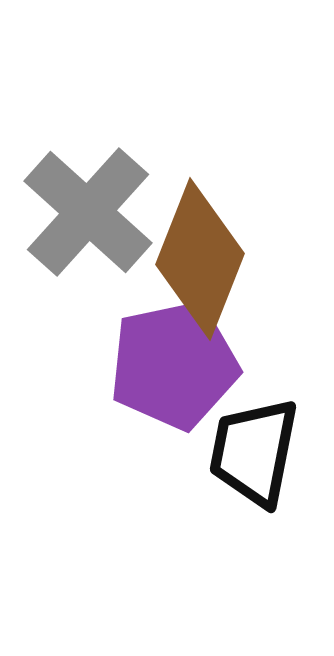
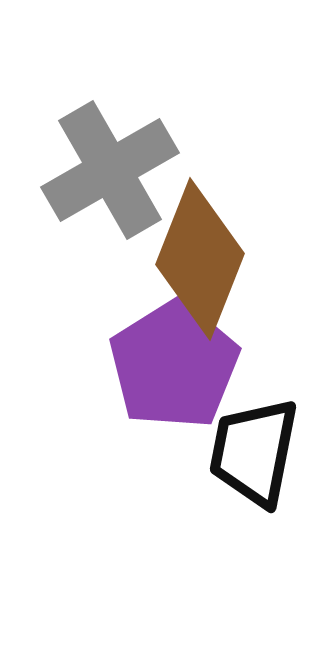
gray cross: moved 22 px right, 42 px up; rotated 18 degrees clockwise
purple pentagon: rotated 20 degrees counterclockwise
